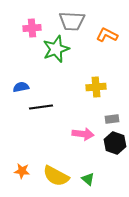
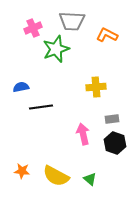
pink cross: moved 1 px right; rotated 18 degrees counterclockwise
pink arrow: rotated 110 degrees counterclockwise
green triangle: moved 2 px right
